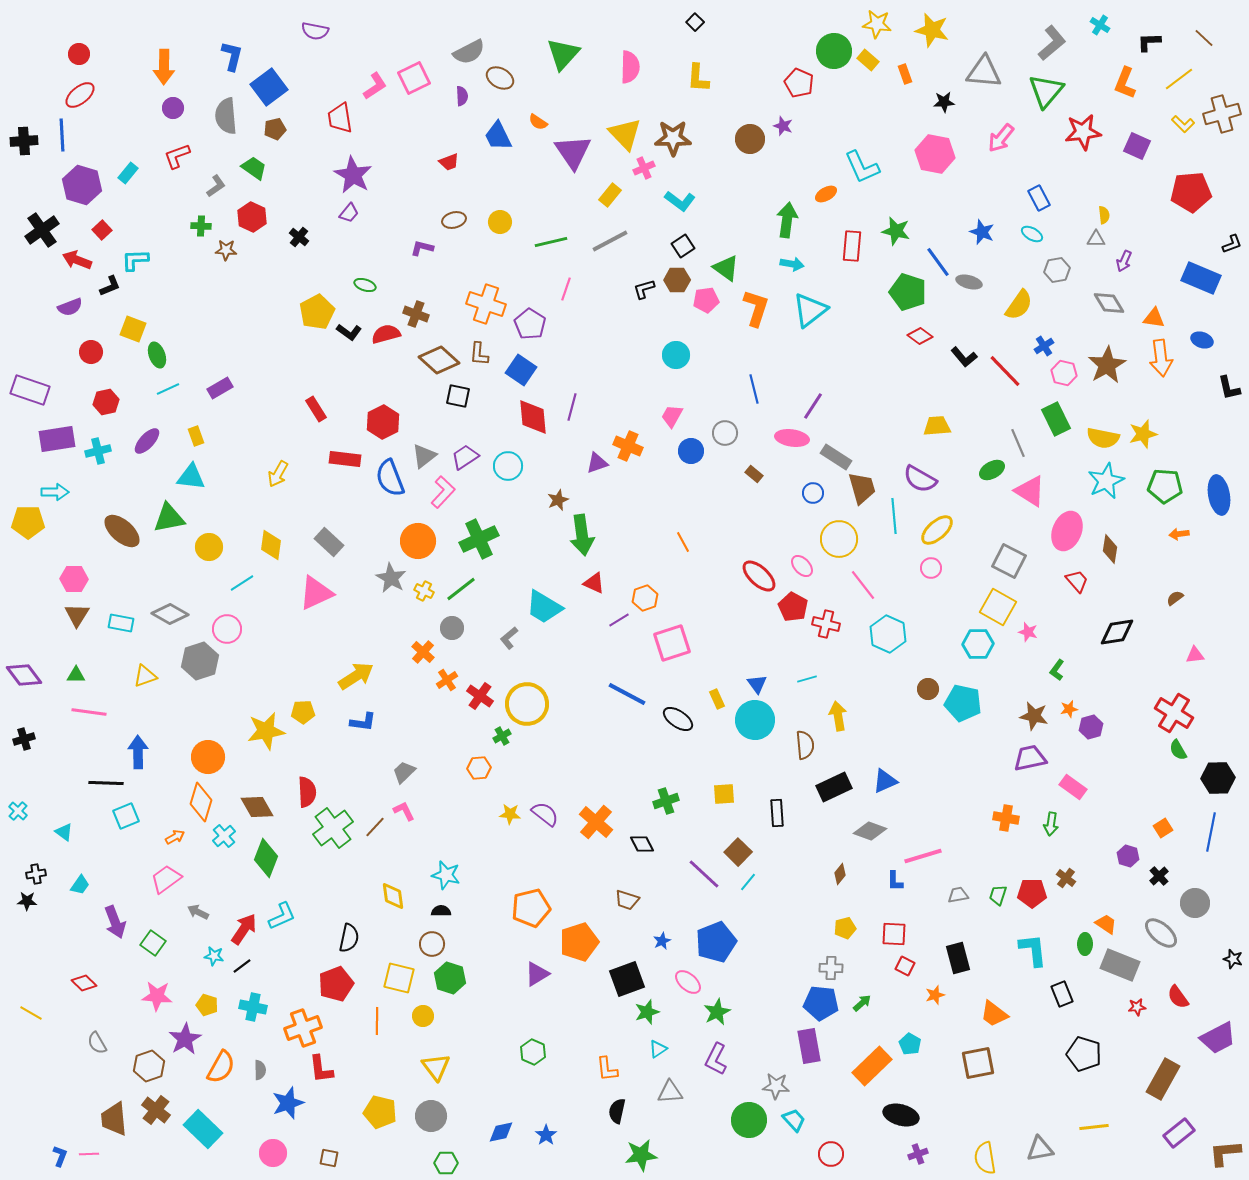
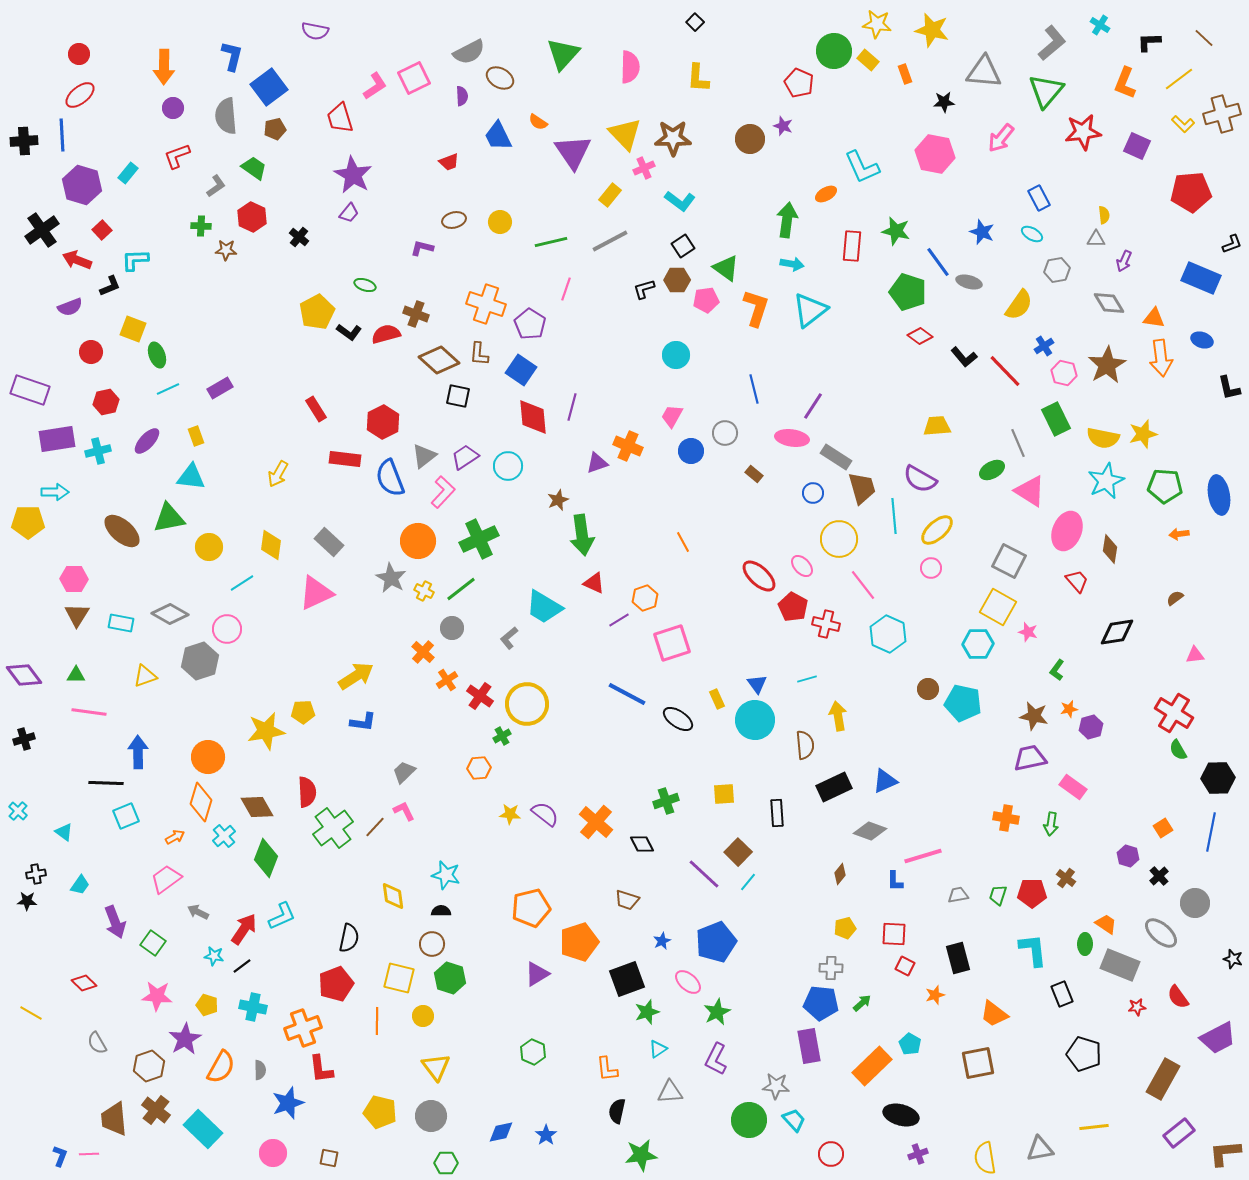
red trapezoid at (340, 118): rotated 8 degrees counterclockwise
